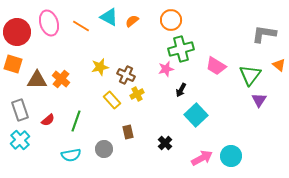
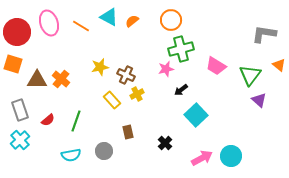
black arrow: rotated 24 degrees clockwise
purple triangle: rotated 21 degrees counterclockwise
gray circle: moved 2 px down
